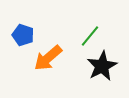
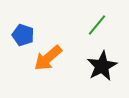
green line: moved 7 px right, 11 px up
